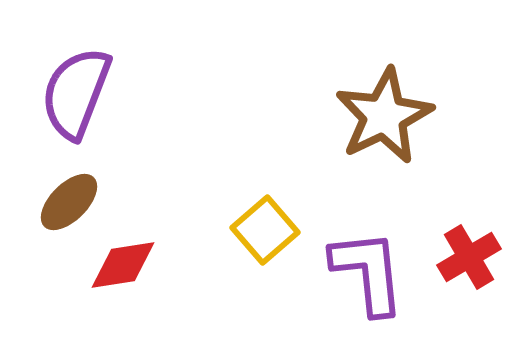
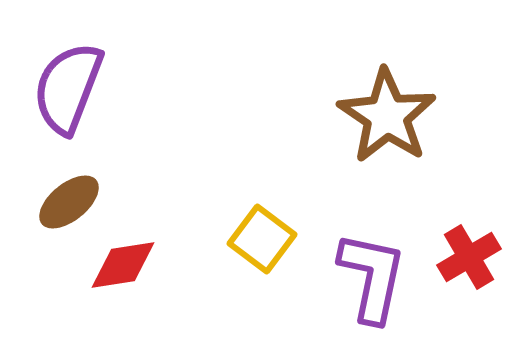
purple semicircle: moved 8 px left, 5 px up
brown star: moved 3 px right; rotated 12 degrees counterclockwise
brown ellipse: rotated 6 degrees clockwise
yellow square: moved 3 px left, 9 px down; rotated 12 degrees counterclockwise
purple L-shape: moved 4 px right, 5 px down; rotated 18 degrees clockwise
